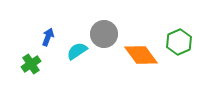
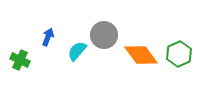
gray circle: moved 1 px down
green hexagon: moved 12 px down
cyan semicircle: rotated 15 degrees counterclockwise
green cross: moved 11 px left, 4 px up; rotated 30 degrees counterclockwise
